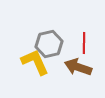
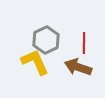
gray hexagon: moved 3 px left, 4 px up; rotated 12 degrees counterclockwise
